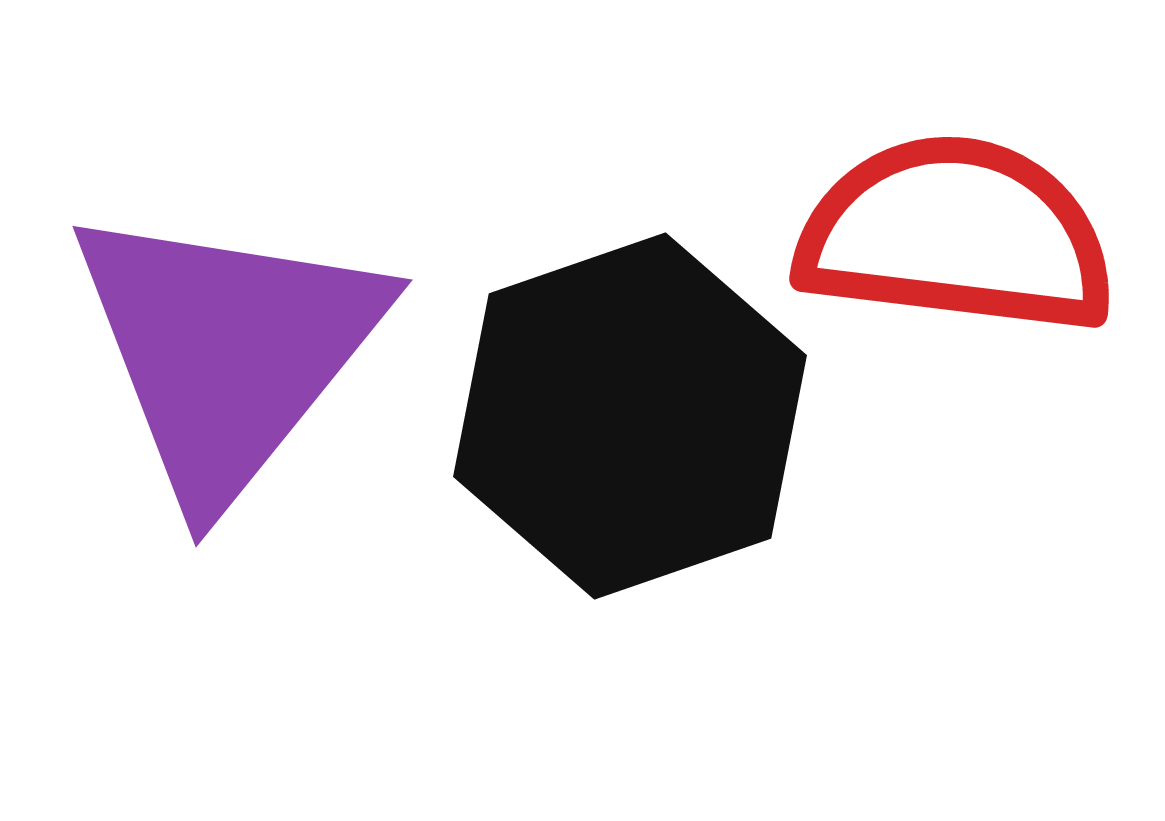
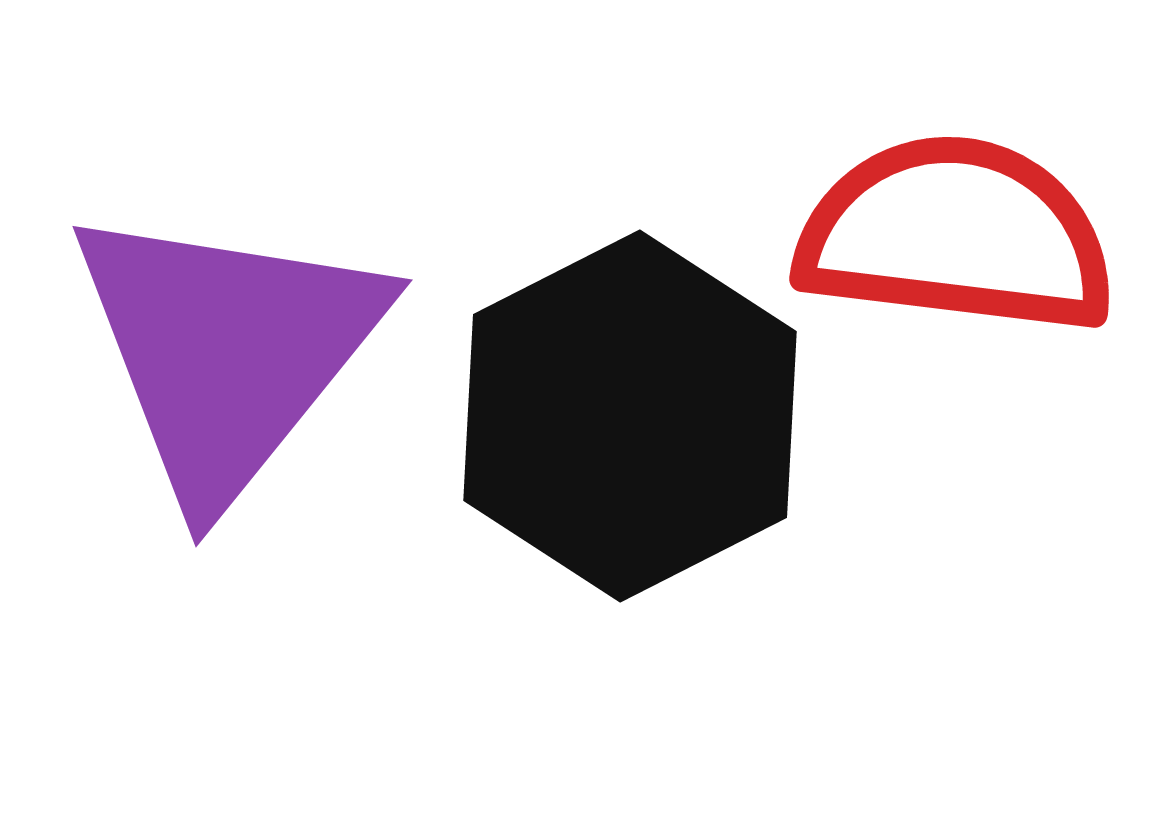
black hexagon: rotated 8 degrees counterclockwise
